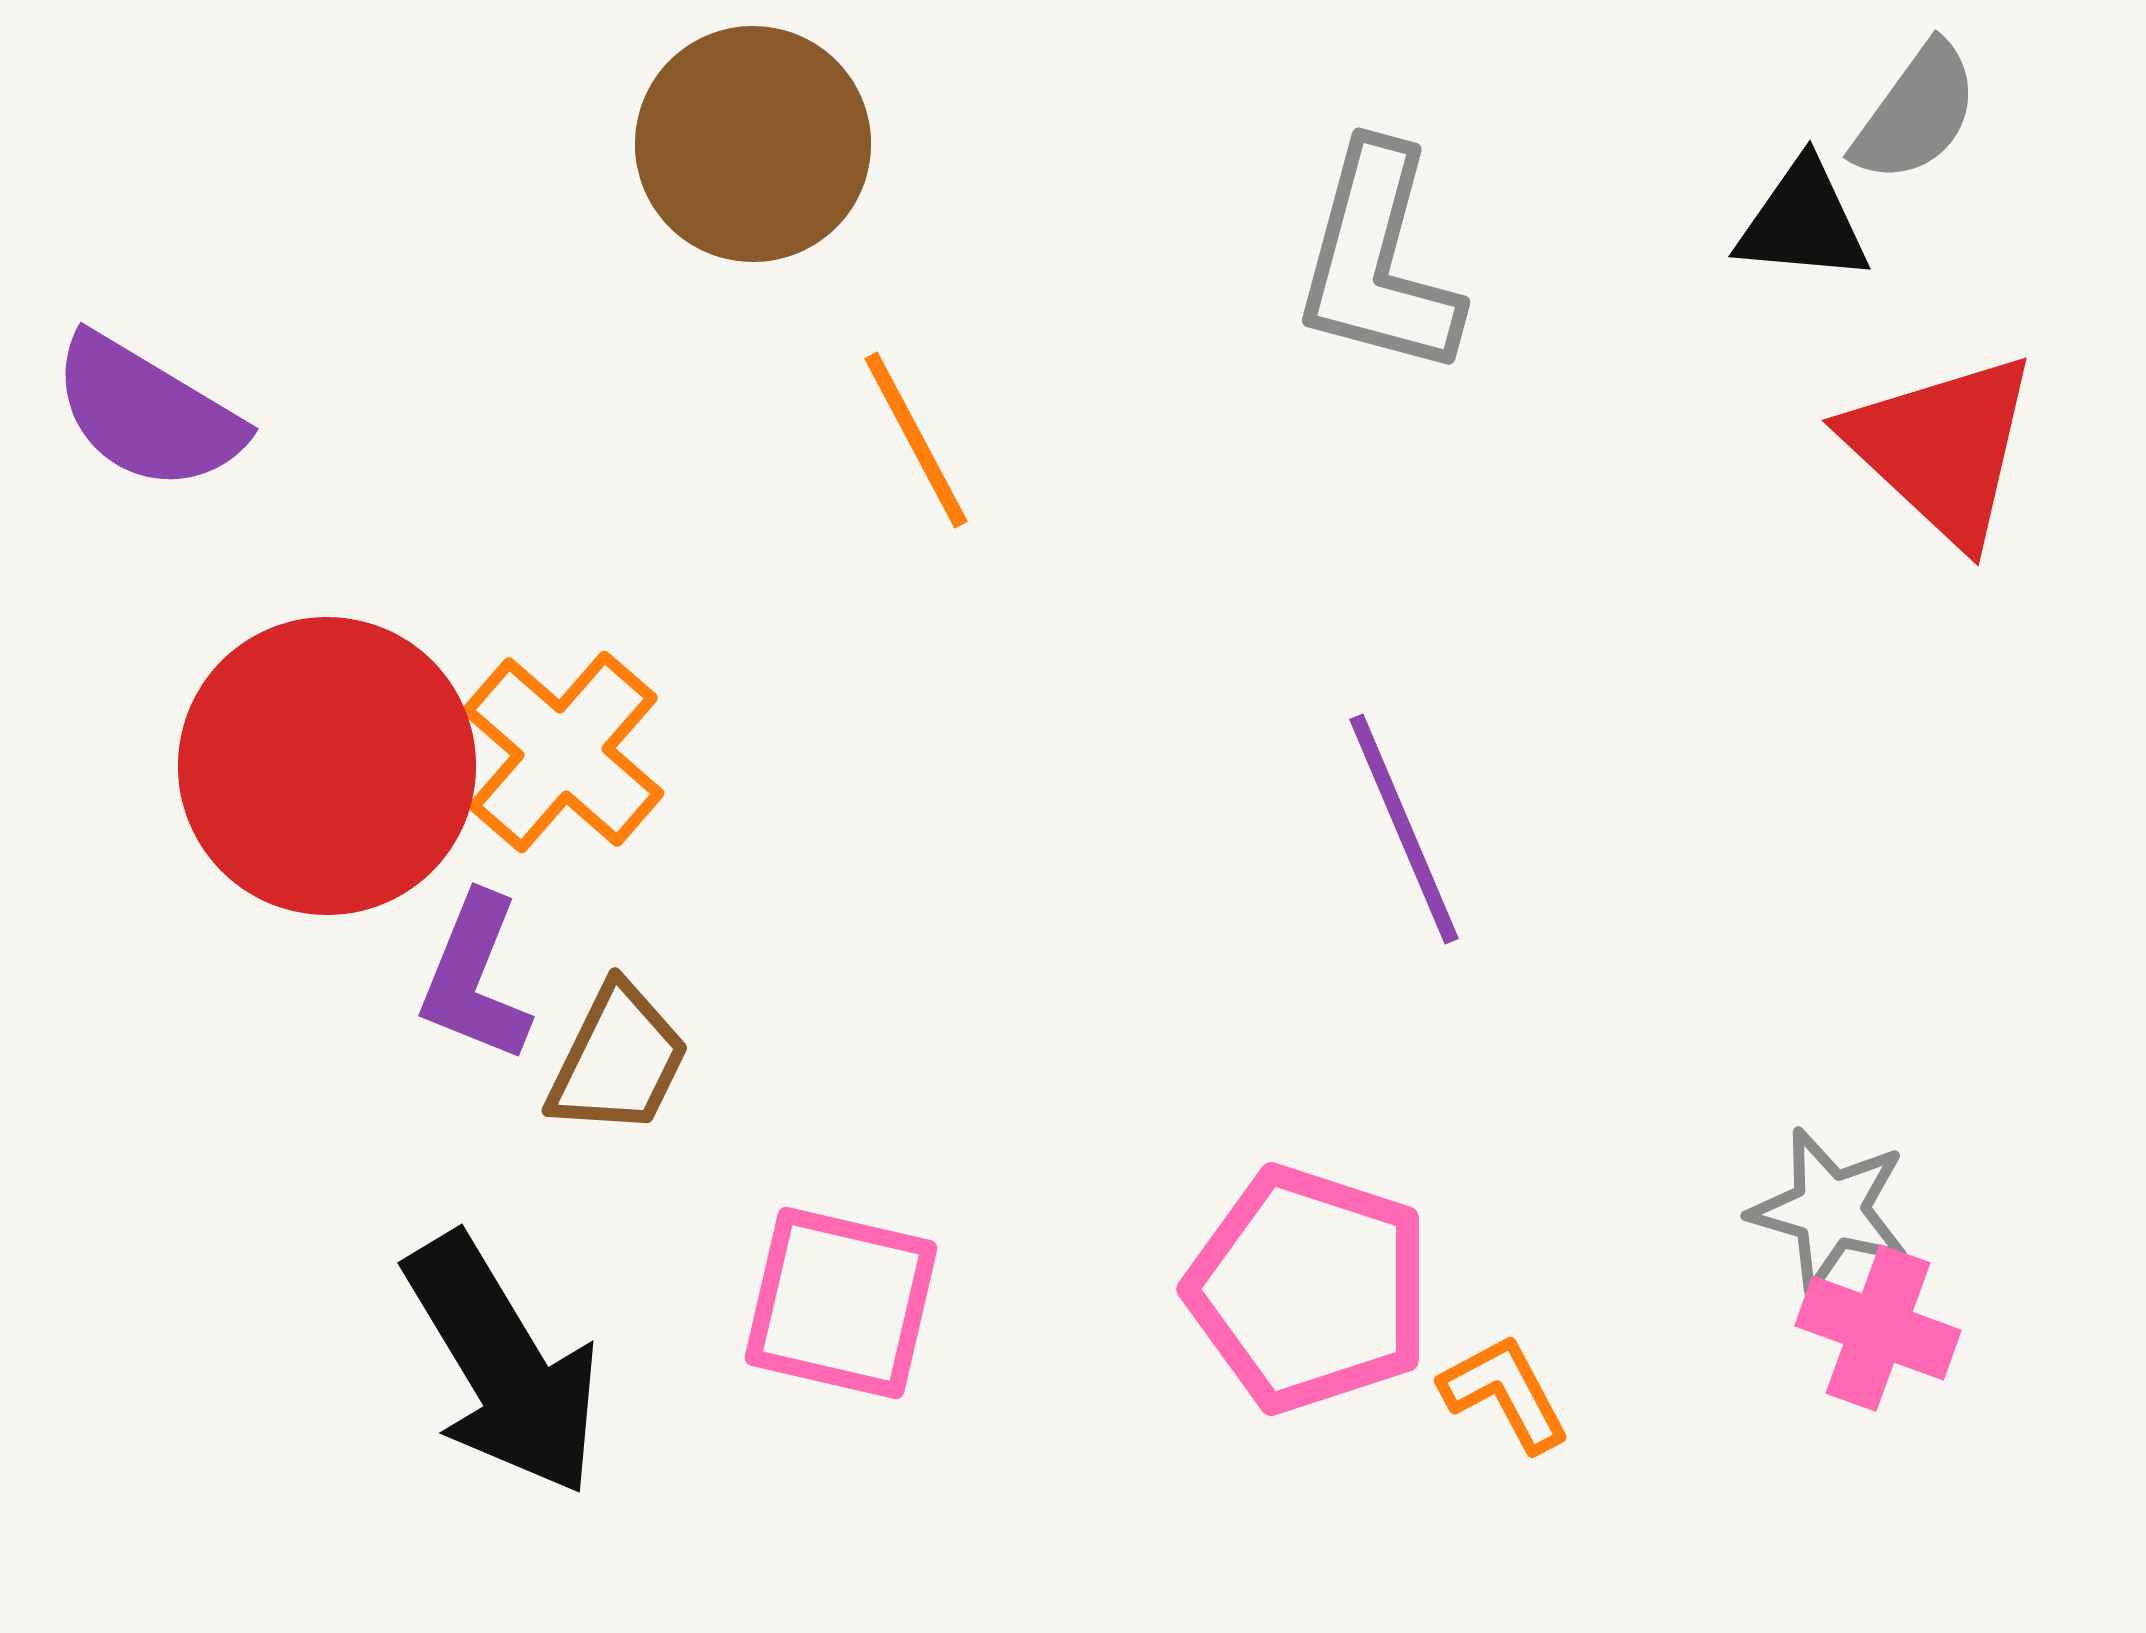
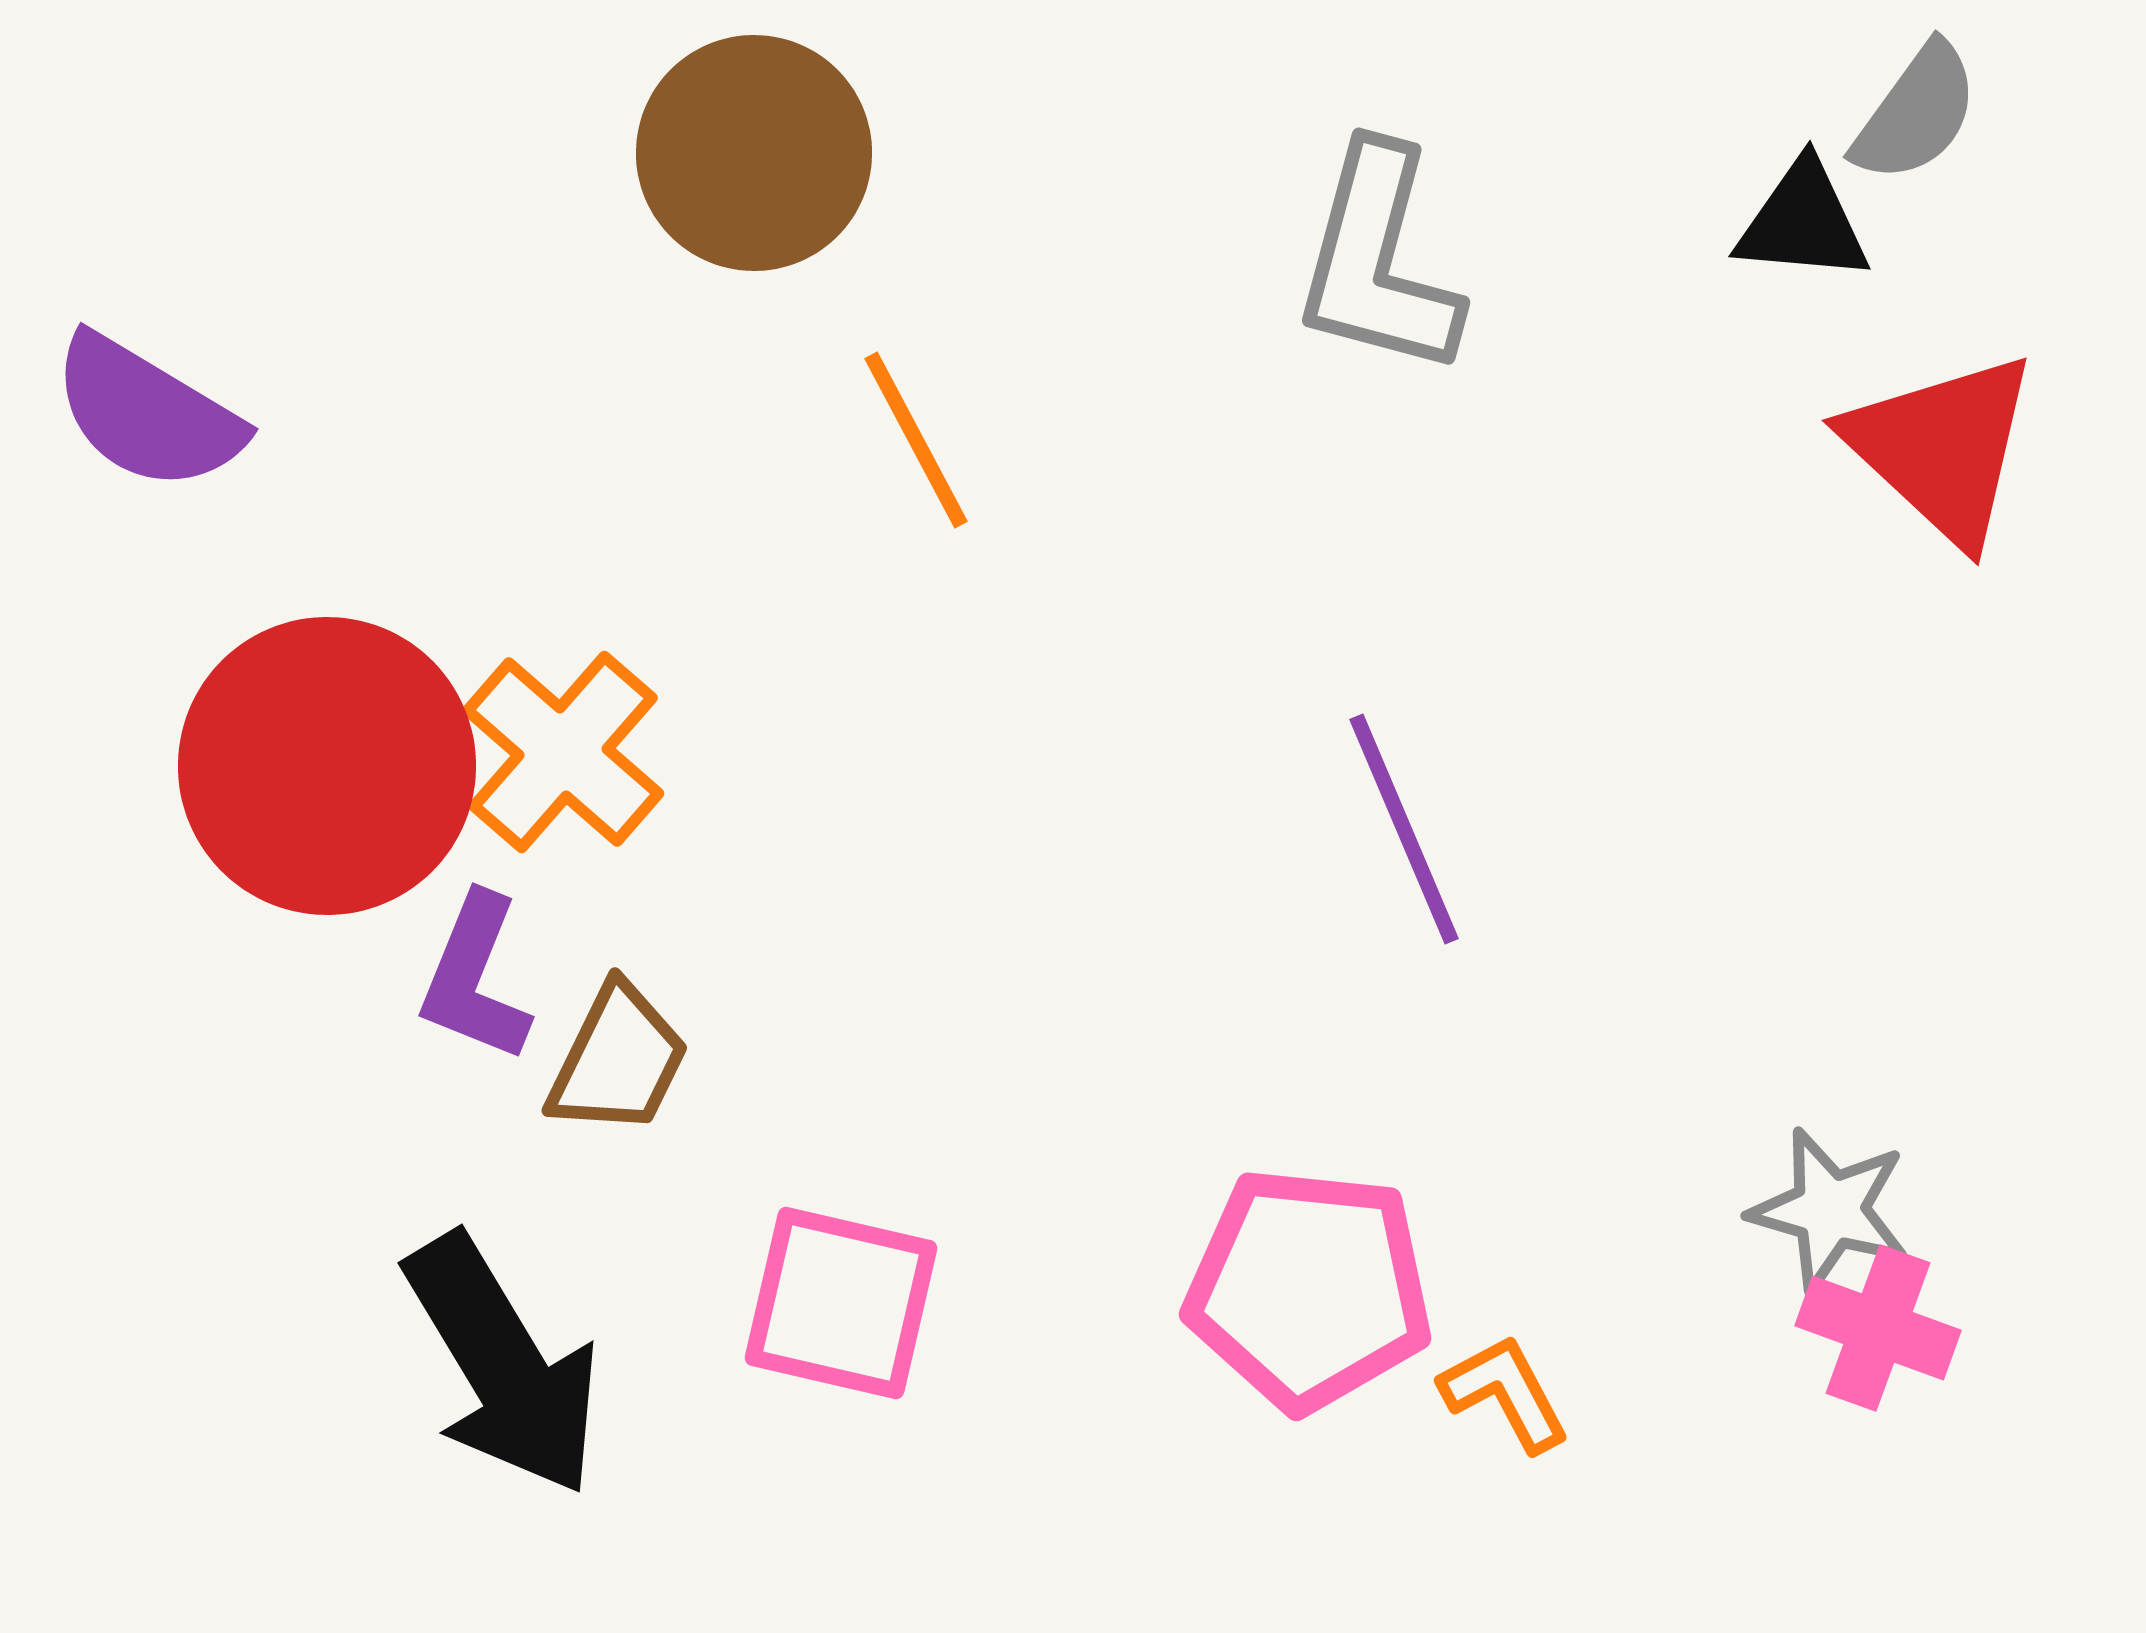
brown circle: moved 1 px right, 9 px down
pink pentagon: rotated 12 degrees counterclockwise
